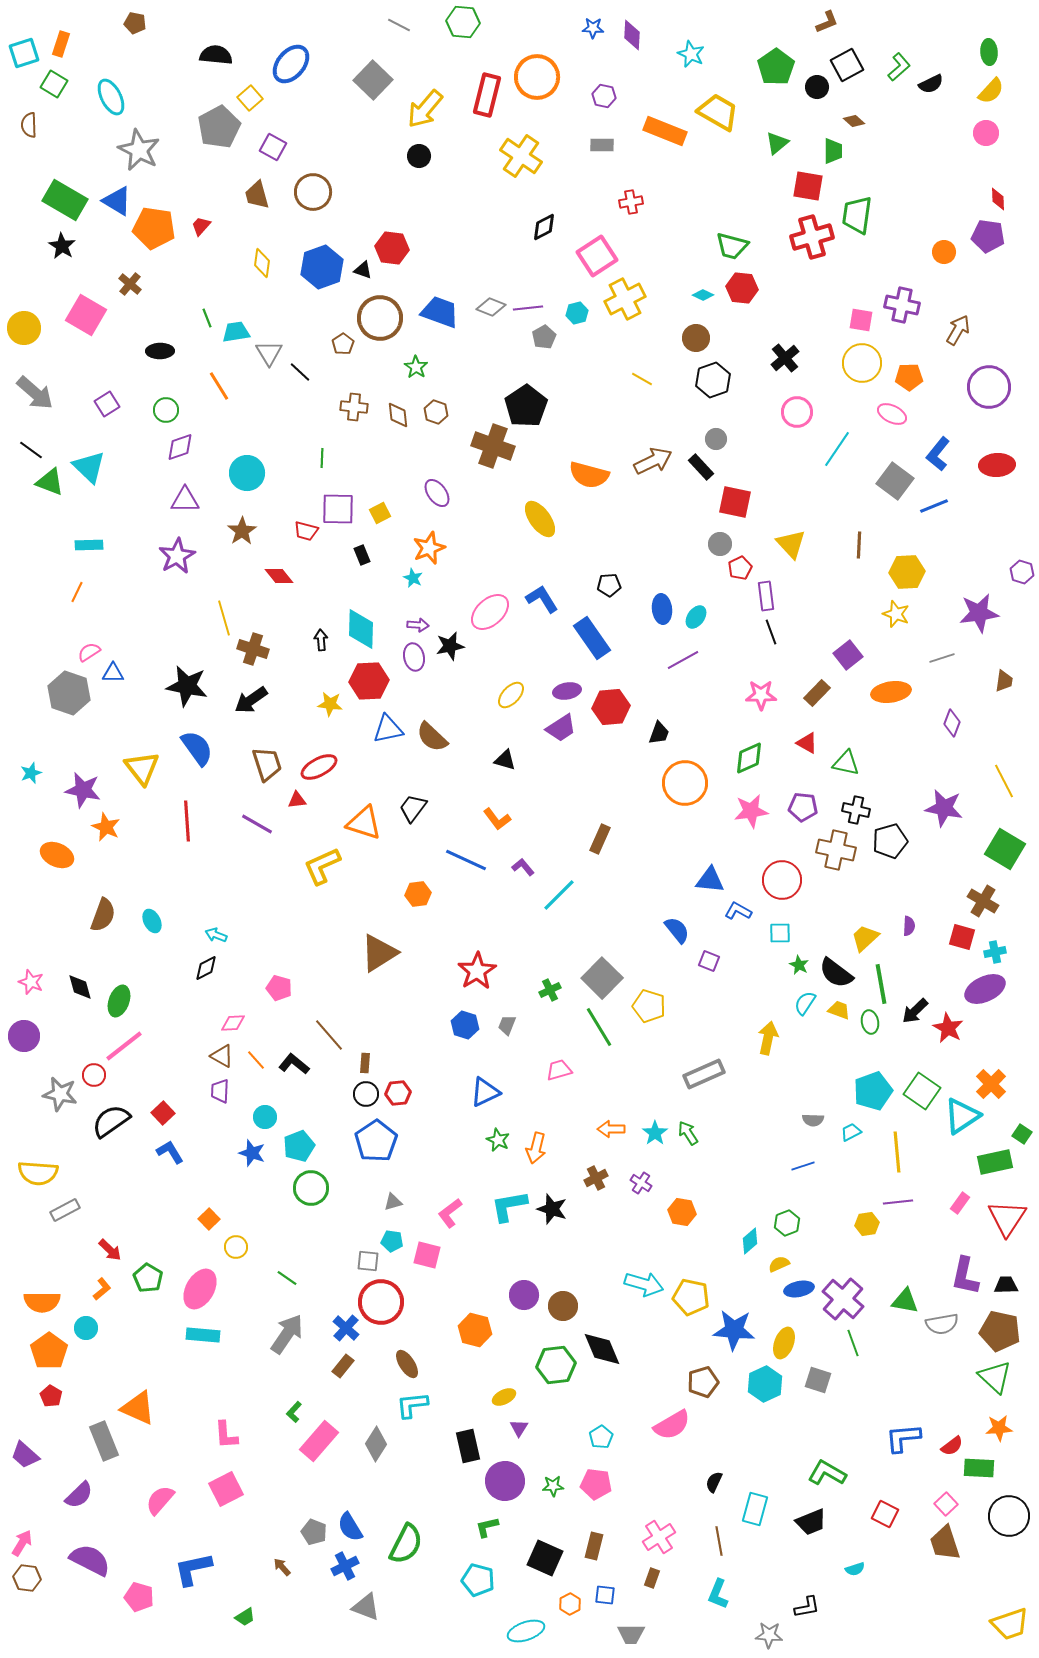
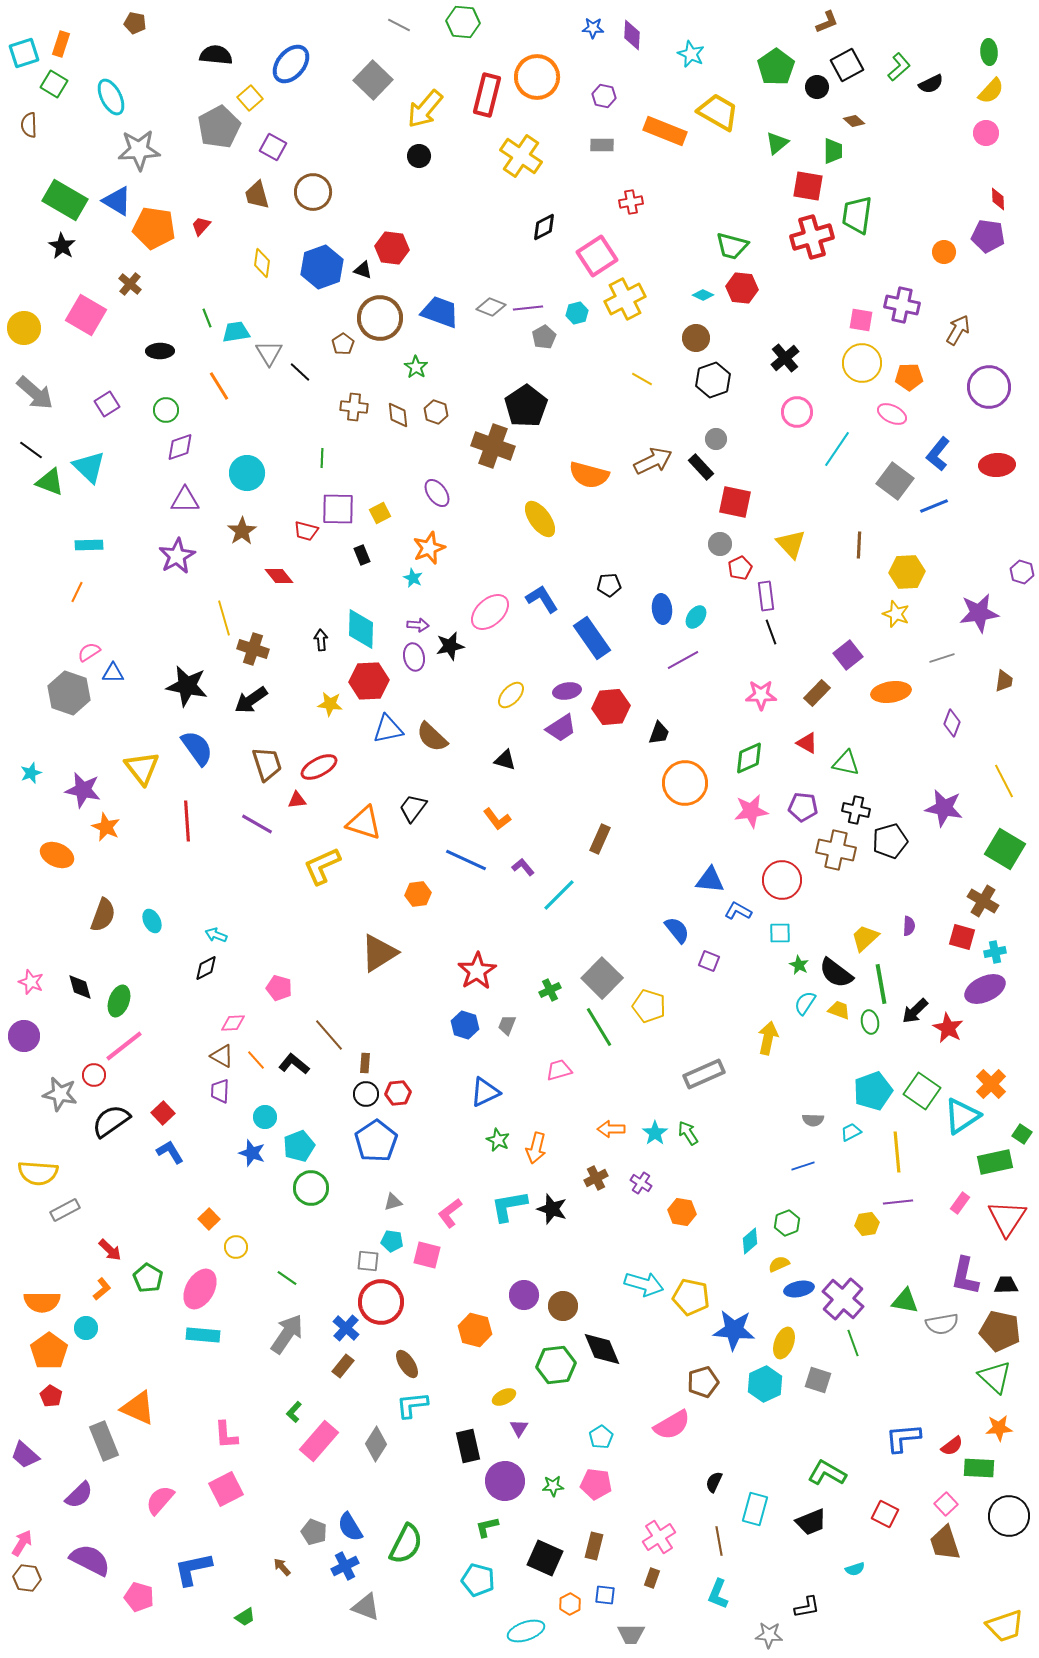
gray star at (139, 150): rotated 30 degrees counterclockwise
yellow trapezoid at (1010, 1624): moved 5 px left, 2 px down
